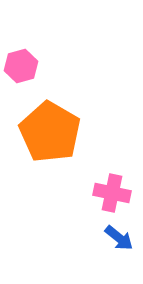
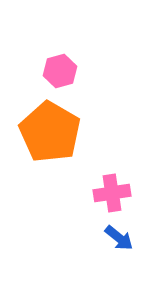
pink hexagon: moved 39 px right, 5 px down
pink cross: rotated 21 degrees counterclockwise
